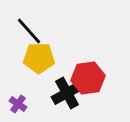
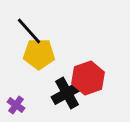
yellow pentagon: moved 4 px up
red hexagon: rotated 12 degrees counterclockwise
purple cross: moved 2 px left, 1 px down
